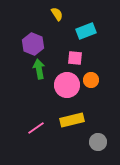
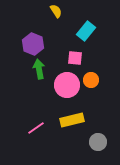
yellow semicircle: moved 1 px left, 3 px up
cyan rectangle: rotated 30 degrees counterclockwise
